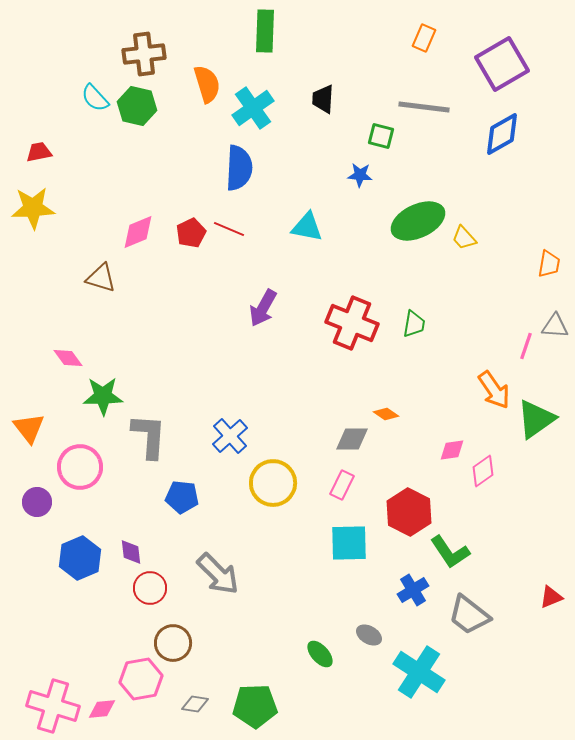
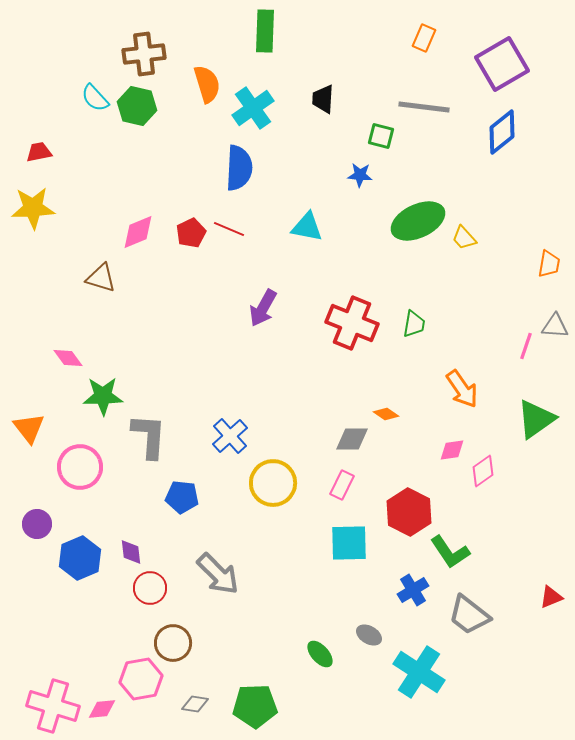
blue diamond at (502, 134): moved 2 px up; rotated 9 degrees counterclockwise
orange arrow at (494, 390): moved 32 px left, 1 px up
purple circle at (37, 502): moved 22 px down
